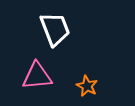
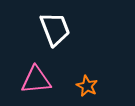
pink triangle: moved 1 px left, 4 px down
